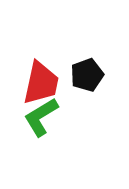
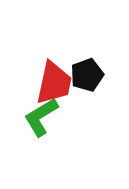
red trapezoid: moved 13 px right
